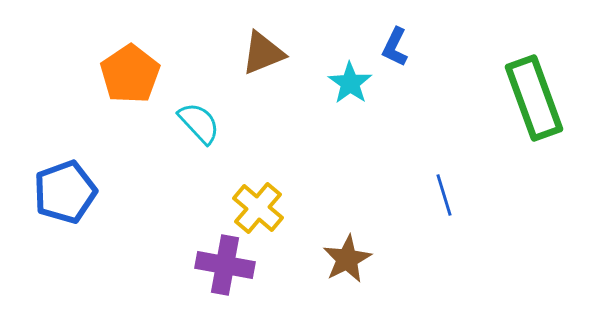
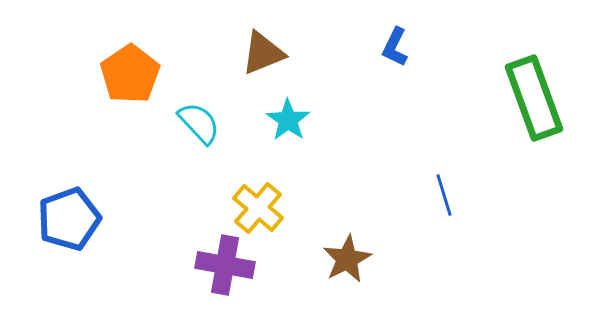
cyan star: moved 62 px left, 37 px down
blue pentagon: moved 4 px right, 27 px down
